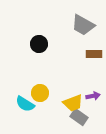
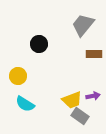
gray trapezoid: rotated 100 degrees clockwise
yellow circle: moved 22 px left, 17 px up
yellow trapezoid: moved 1 px left, 3 px up
gray rectangle: moved 1 px right, 1 px up
